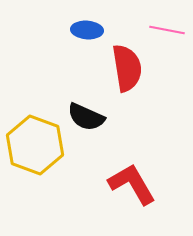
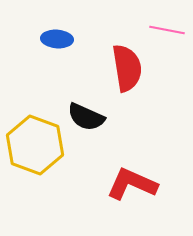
blue ellipse: moved 30 px left, 9 px down
red L-shape: rotated 36 degrees counterclockwise
